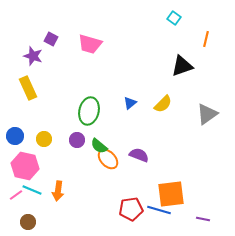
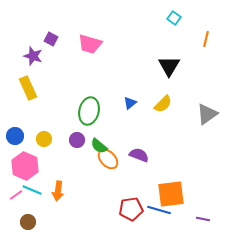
black triangle: moved 13 px left; rotated 40 degrees counterclockwise
pink hexagon: rotated 12 degrees clockwise
